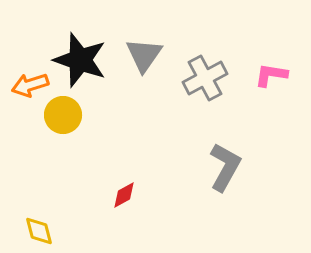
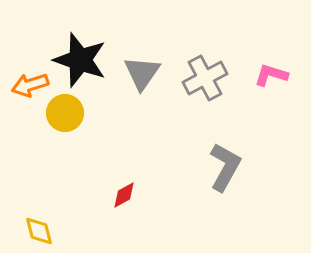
gray triangle: moved 2 px left, 18 px down
pink L-shape: rotated 8 degrees clockwise
yellow circle: moved 2 px right, 2 px up
